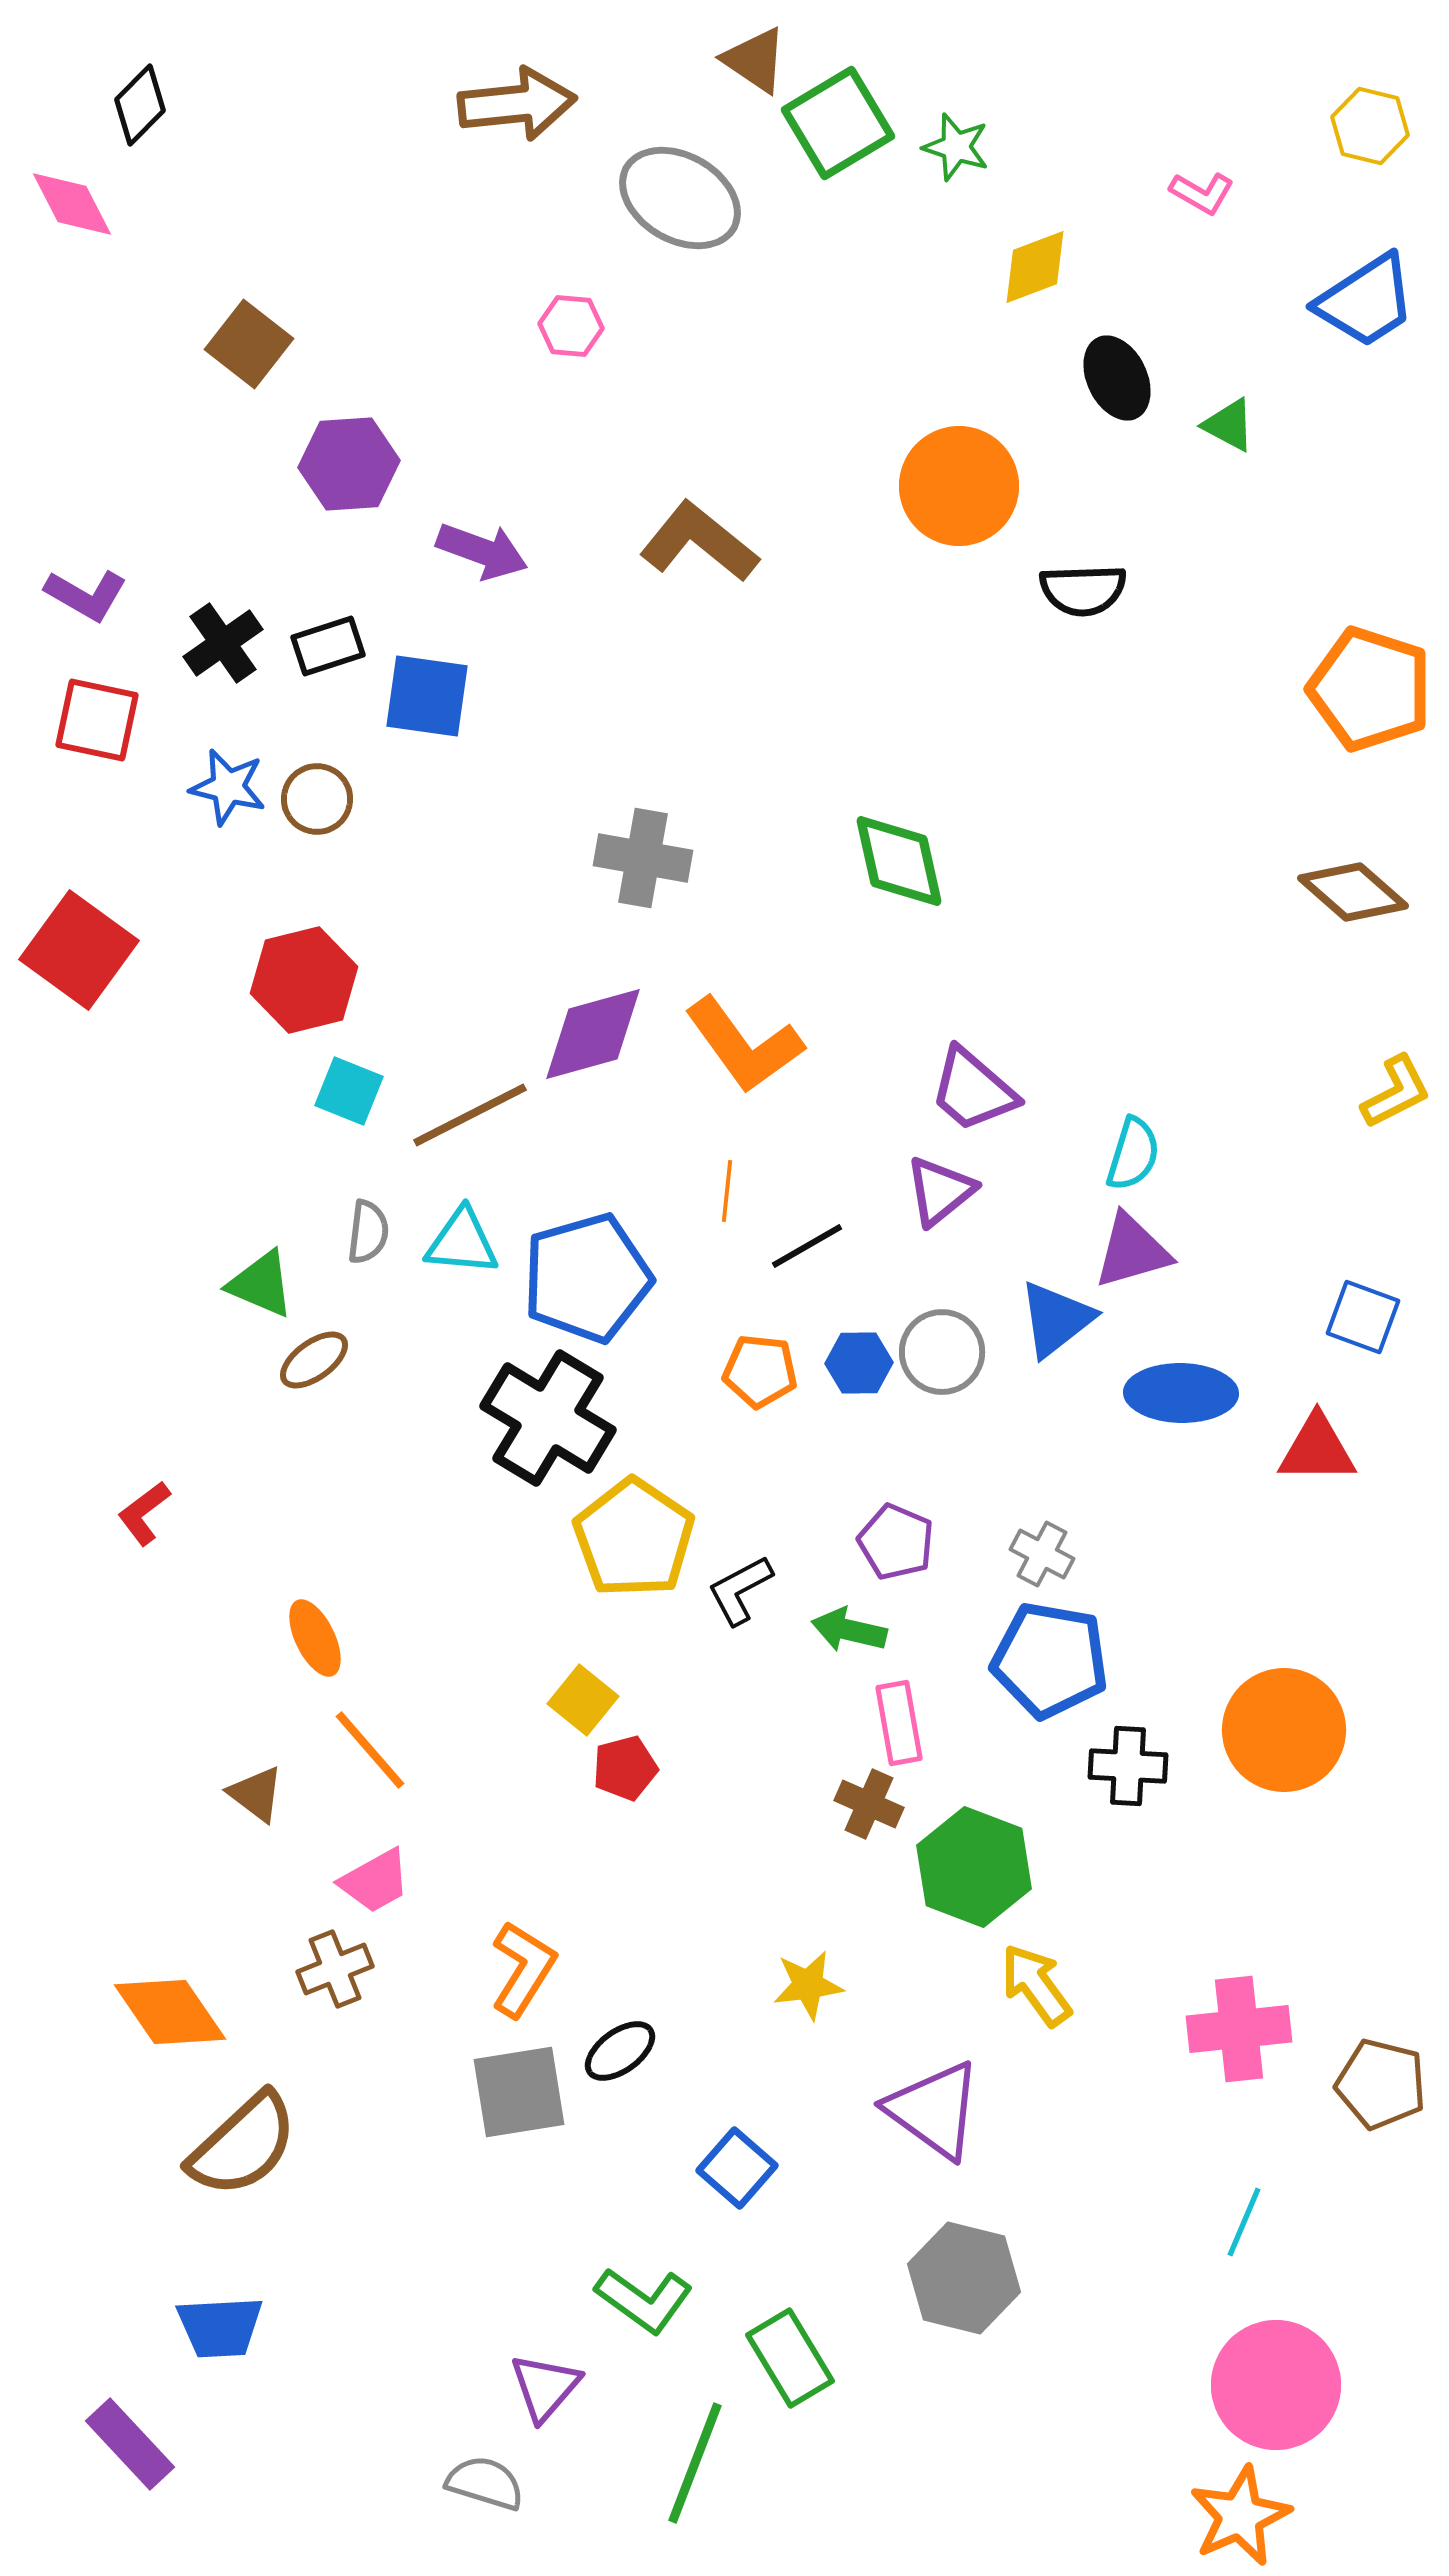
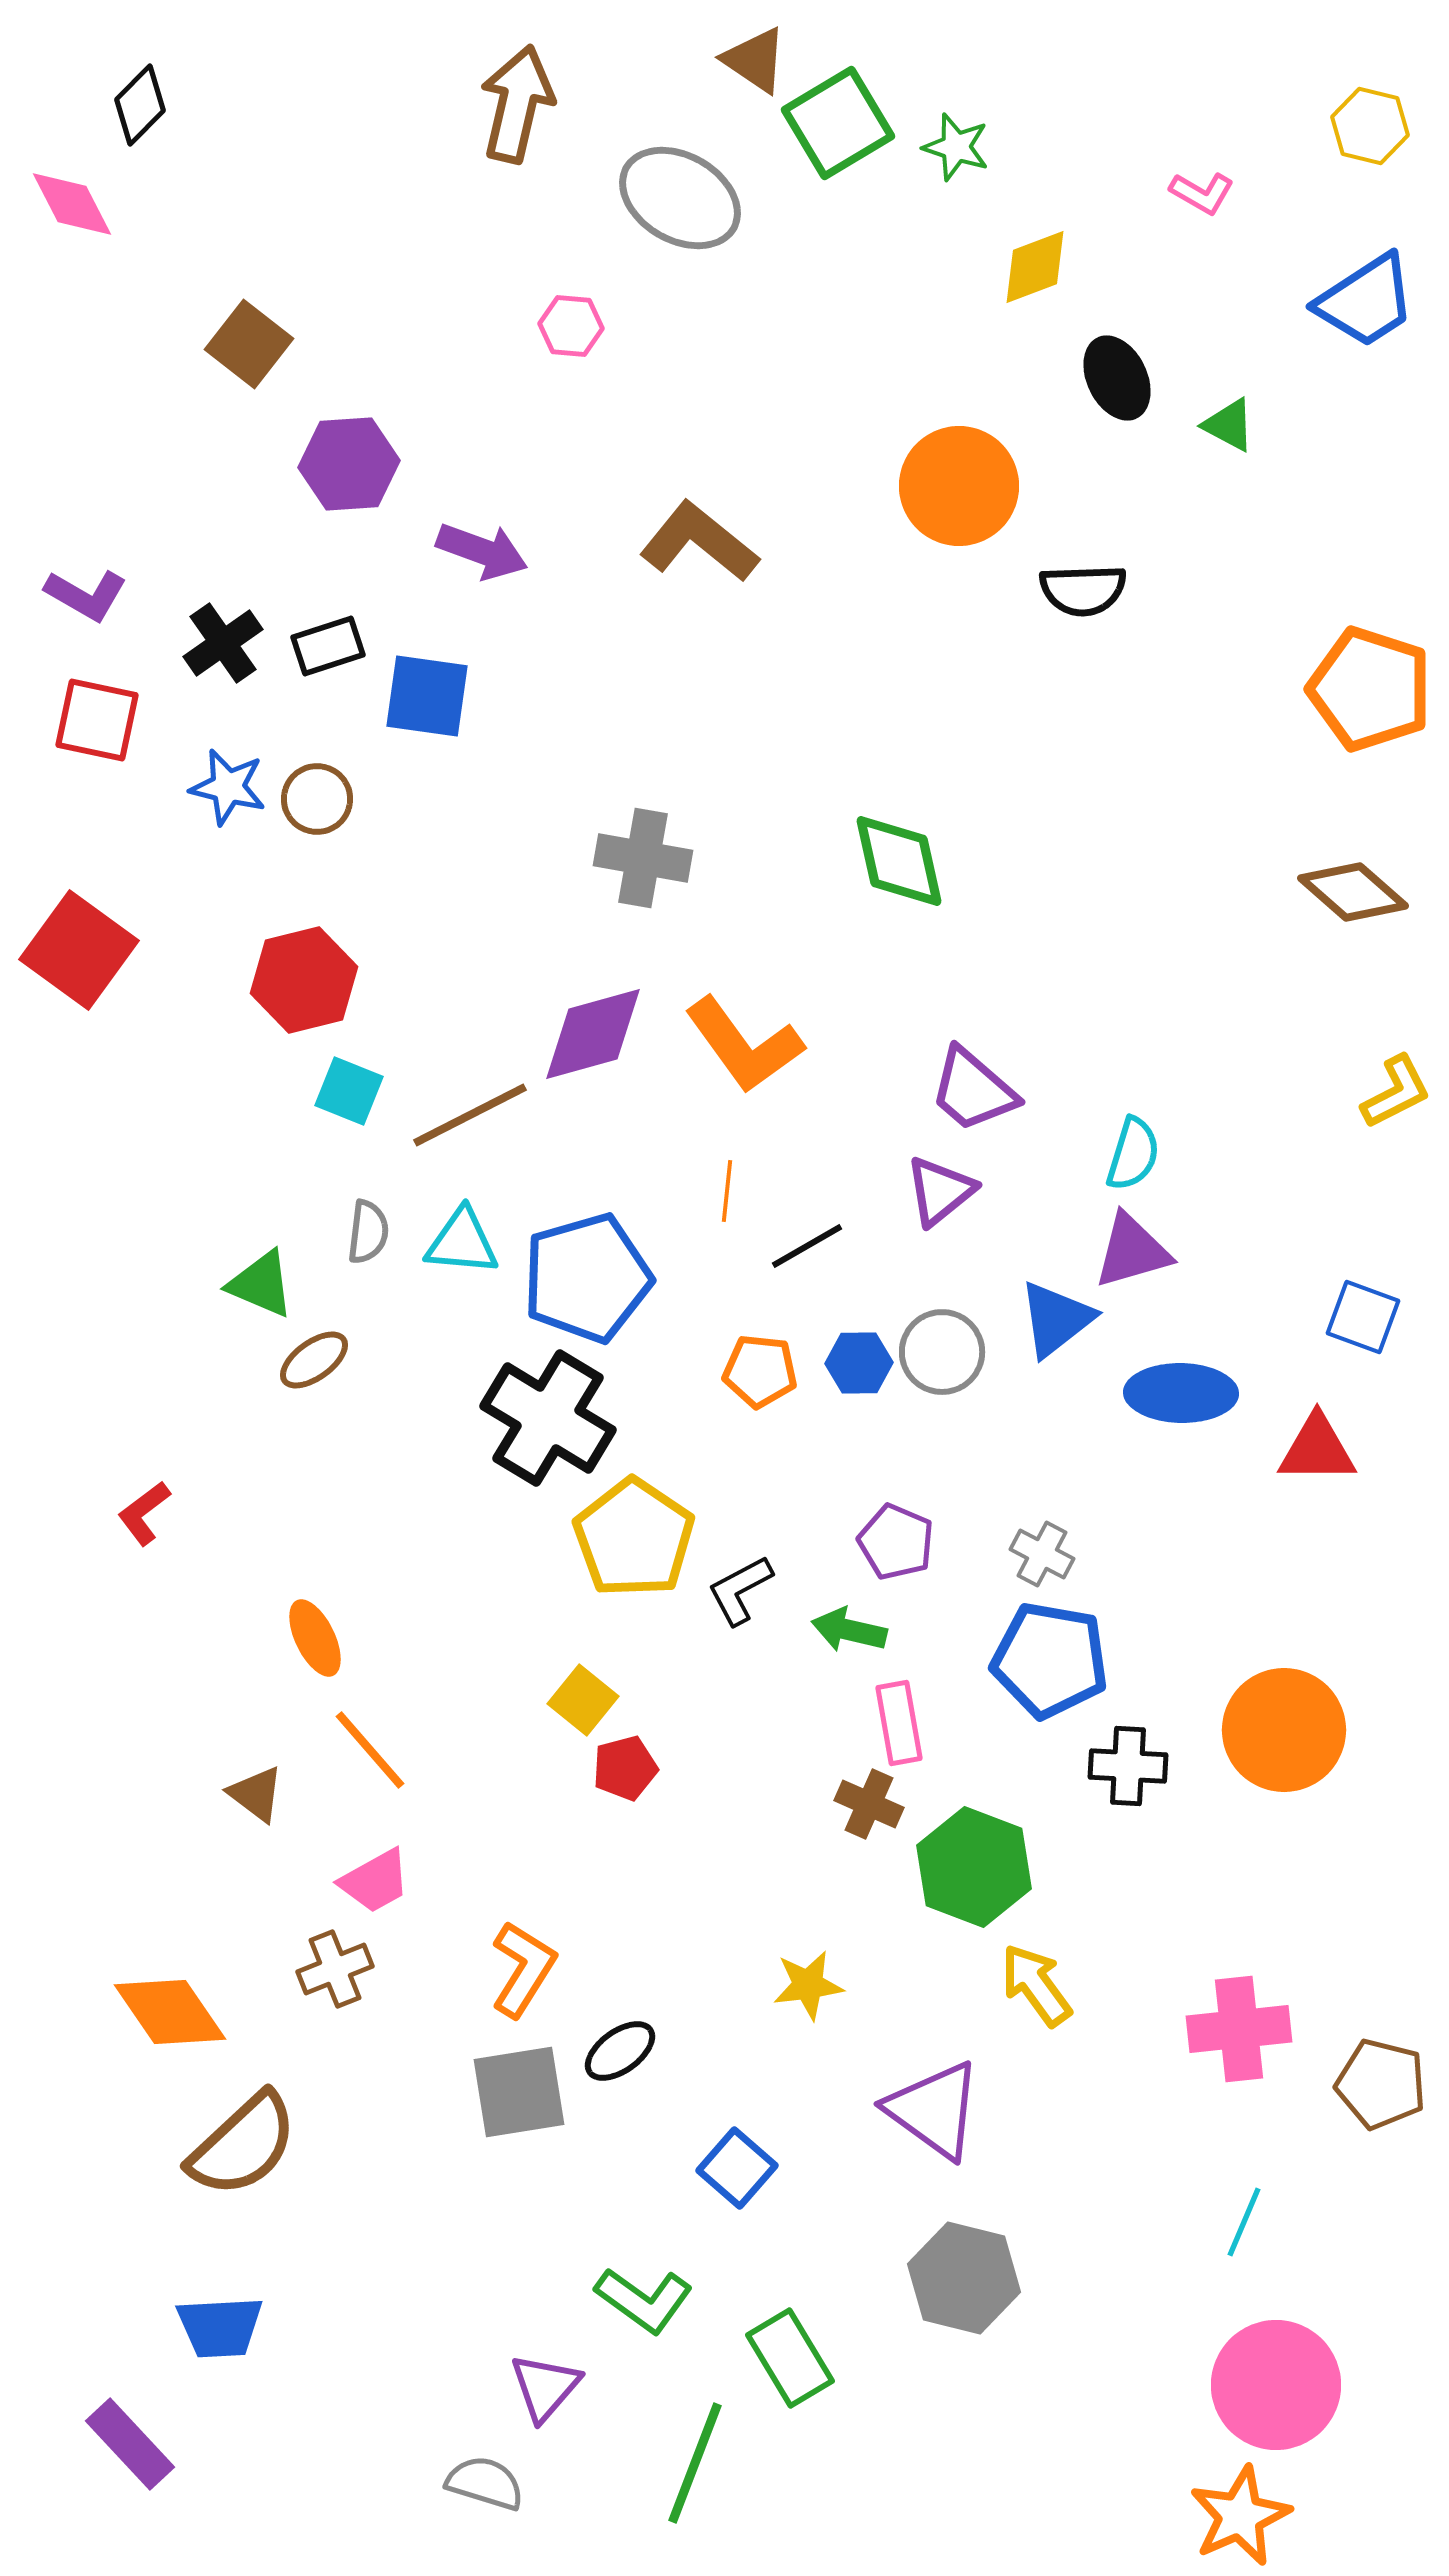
brown arrow at (517, 104): rotated 71 degrees counterclockwise
